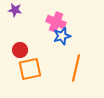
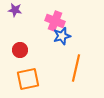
pink cross: moved 1 px left, 1 px up
orange square: moved 2 px left, 10 px down
